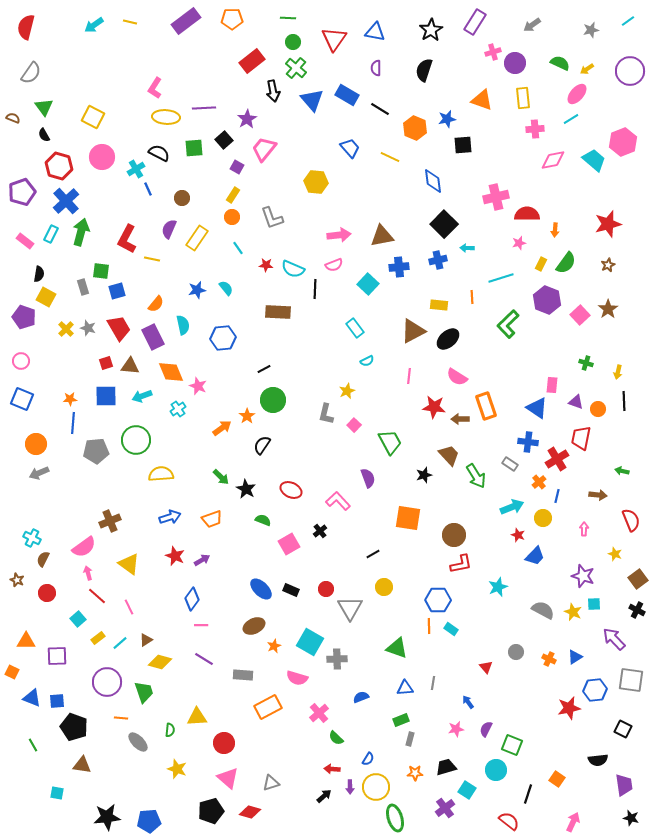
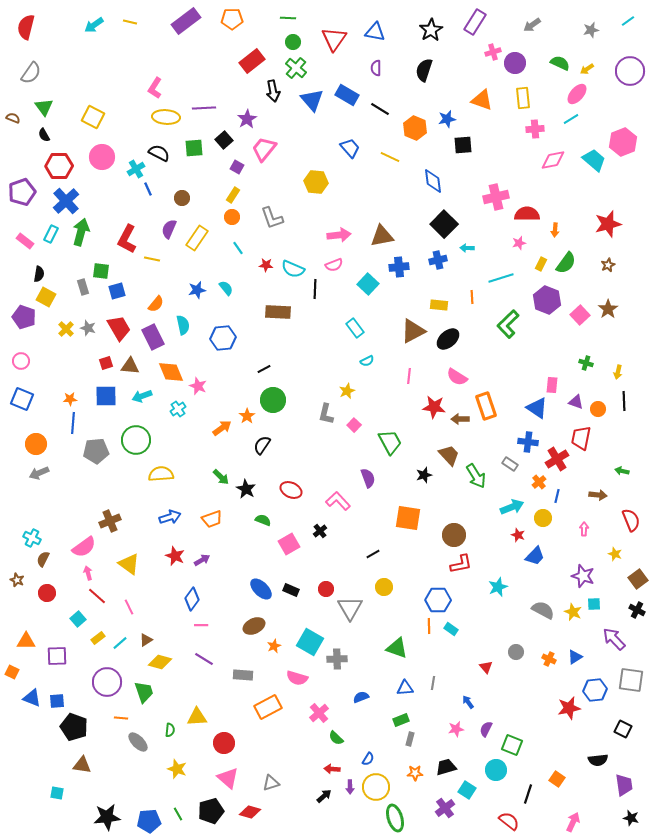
red hexagon at (59, 166): rotated 16 degrees counterclockwise
green line at (33, 745): moved 145 px right, 69 px down
